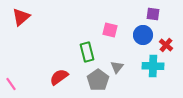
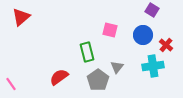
purple square: moved 1 px left, 4 px up; rotated 24 degrees clockwise
cyan cross: rotated 10 degrees counterclockwise
